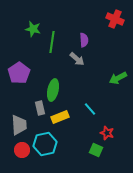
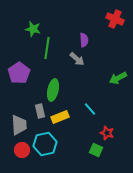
green line: moved 5 px left, 6 px down
gray rectangle: moved 3 px down
